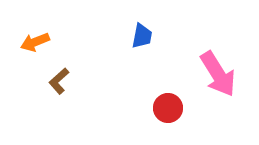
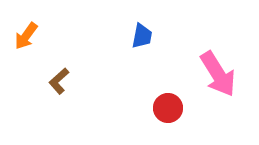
orange arrow: moved 9 px left, 6 px up; rotated 32 degrees counterclockwise
